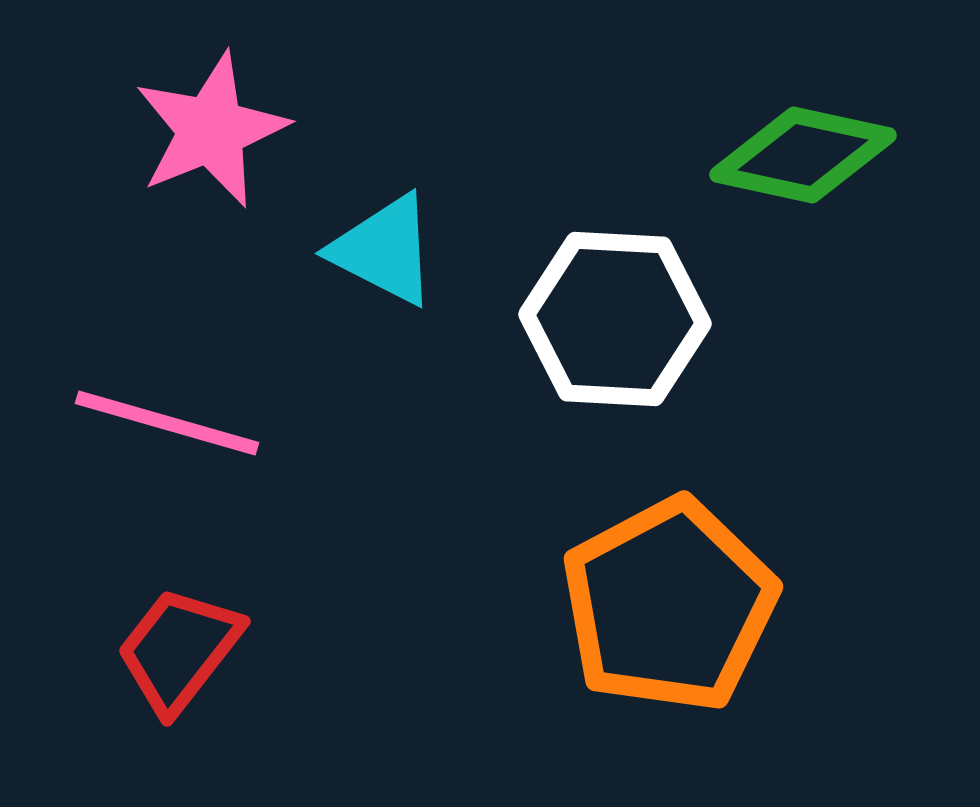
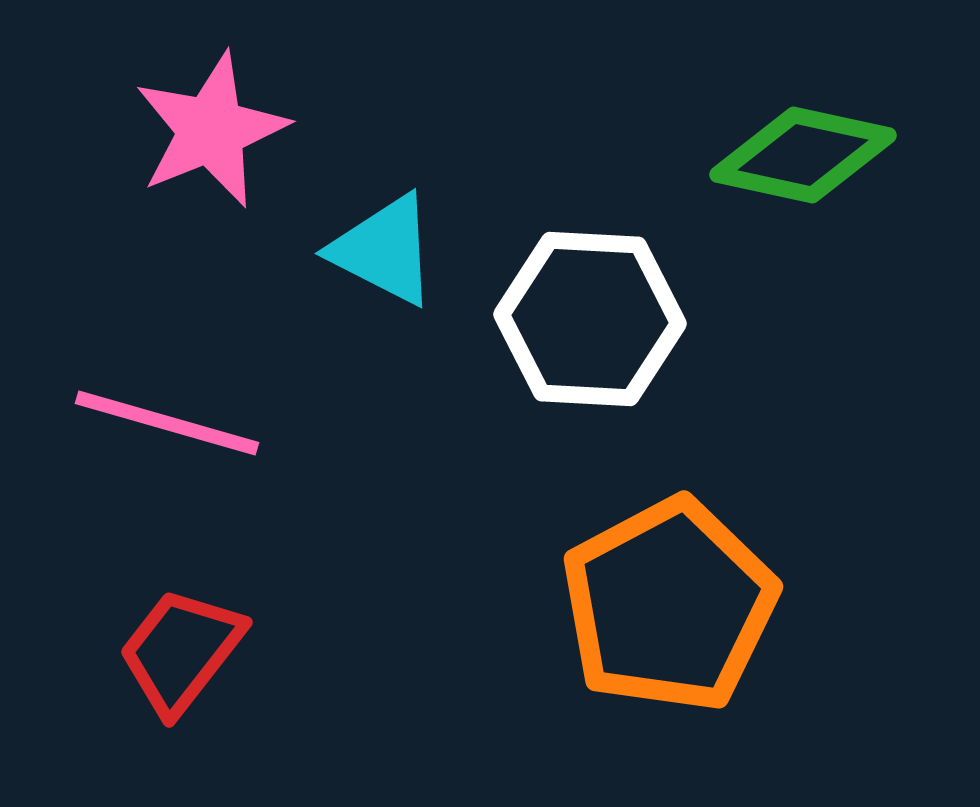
white hexagon: moved 25 px left
red trapezoid: moved 2 px right, 1 px down
